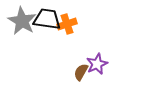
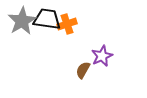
gray star: rotated 12 degrees clockwise
purple star: moved 5 px right, 8 px up
brown semicircle: moved 2 px right, 2 px up
